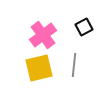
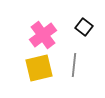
black square: rotated 24 degrees counterclockwise
